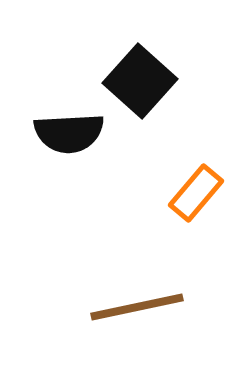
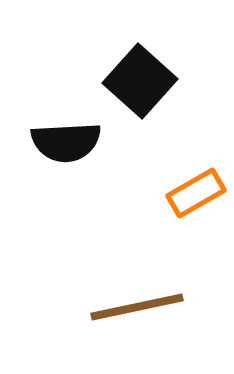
black semicircle: moved 3 px left, 9 px down
orange rectangle: rotated 20 degrees clockwise
